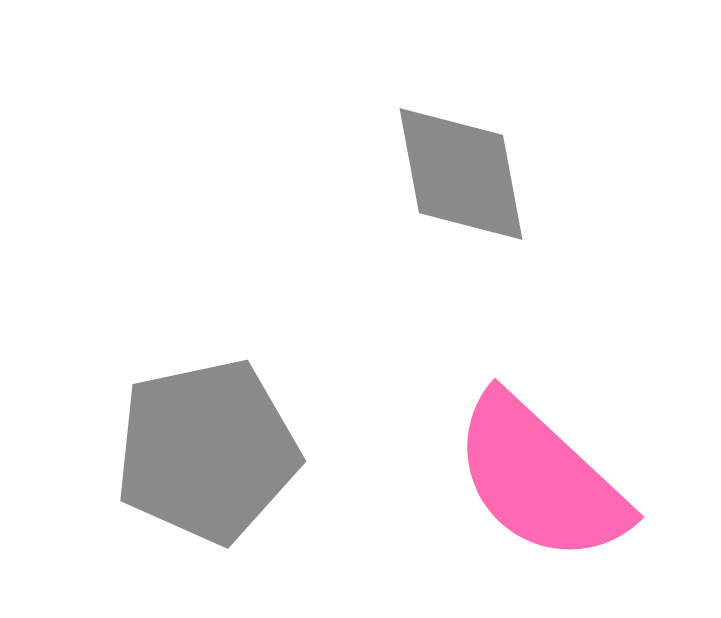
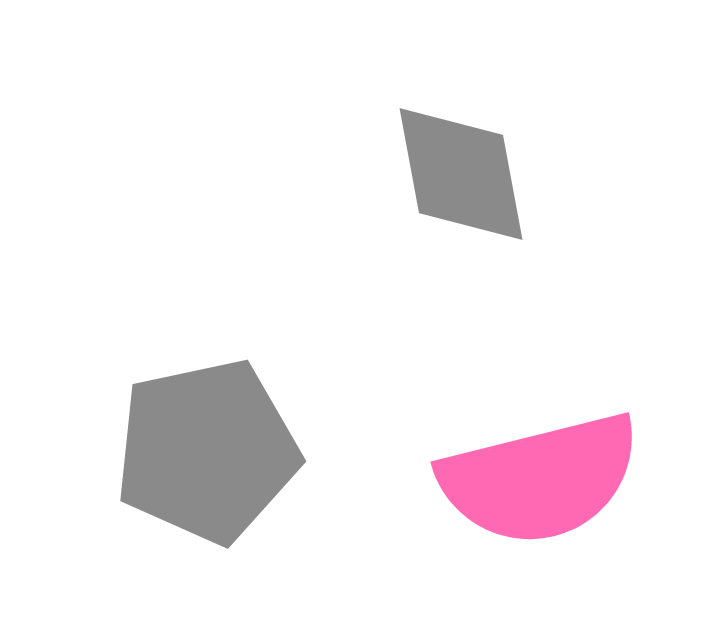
pink semicircle: rotated 57 degrees counterclockwise
